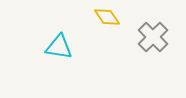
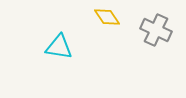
gray cross: moved 3 px right, 7 px up; rotated 20 degrees counterclockwise
